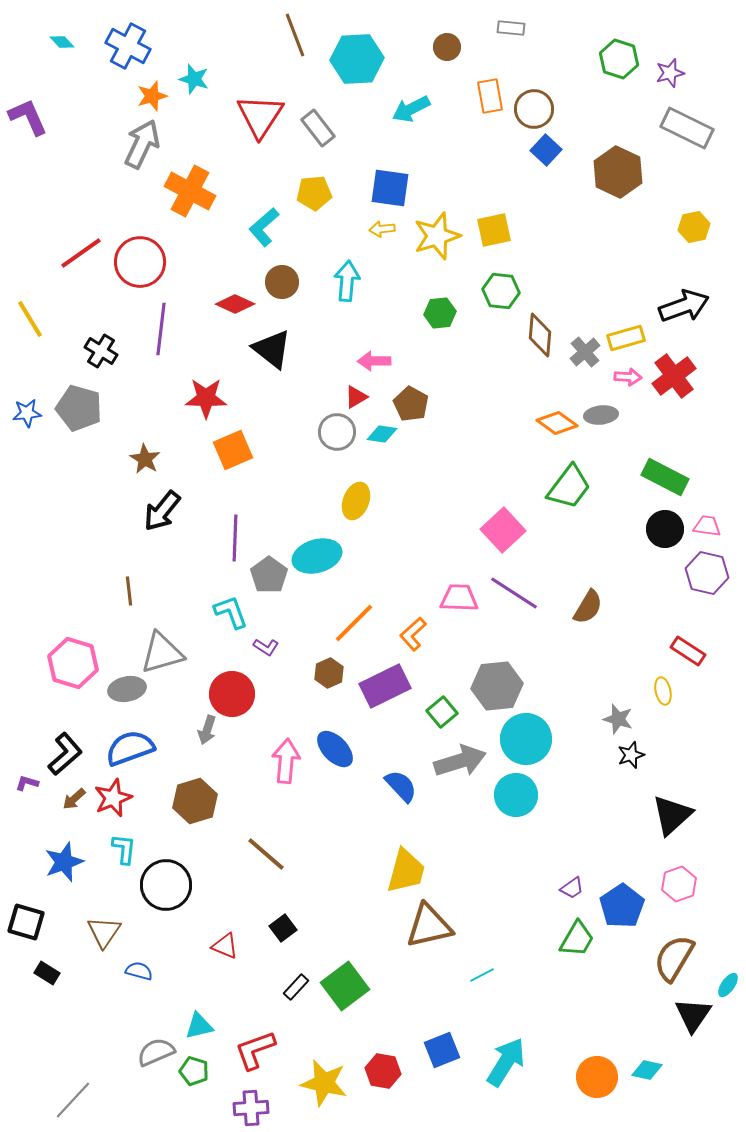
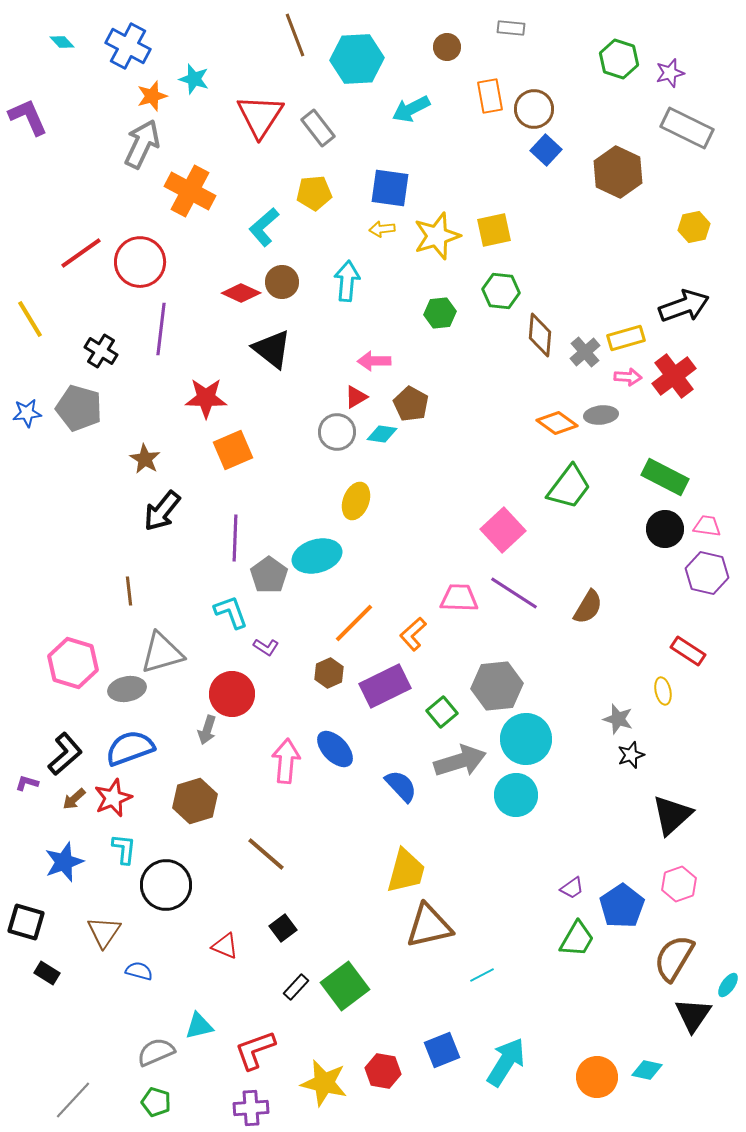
red diamond at (235, 304): moved 6 px right, 11 px up
green pentagon at (194, 1071): moved 38 px left, 31 px down
